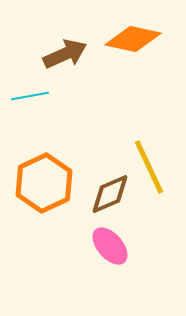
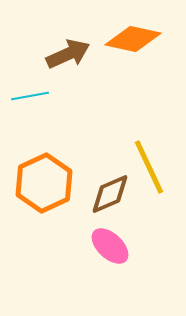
brown arrow: moved 3 px right
pink ellipse: rotated 6 degrees counterclockwise
